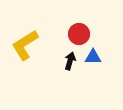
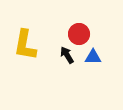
yellow L-shape: rotated 48 degrees counterclockwise
black arrow: moved 3 px left, 6 px up; rotated 48 degrees counterclockwise
